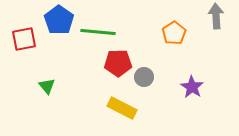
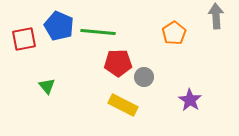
blue pentagon: moved 6 px down; rotated 12 degrees counterclockwise
purple star: moved 2 px left, 13 px down
yellow rectangle: moved 1 px right, 3 px up
